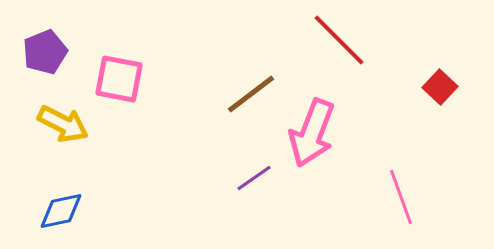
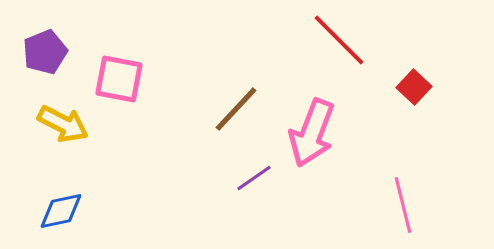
red square: moved 26 px left
brown line: moved 15 px left, 15 px down; rotated 10 degrees counterclockwise
pink line: moved 2 px right, 8 px down; rotated 6 degrees clockwise
